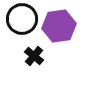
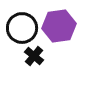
black circle: moved 9 px down
